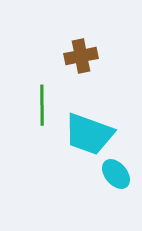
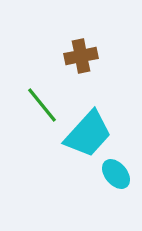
green line: rotated 39 degrees counterclockwise
cyan trapezoid: moved 1 px left; rotated 68 degrees counterclockwise
